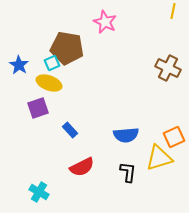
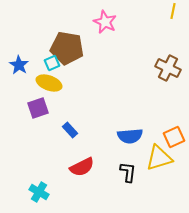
blue semicircle: moved 4 px right, 1 px down
